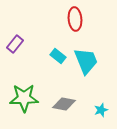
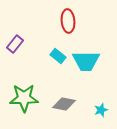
red ellipse: moved 7 px left, 2 px down
cyan trapezoid: rotated 112 degrees clockwise
